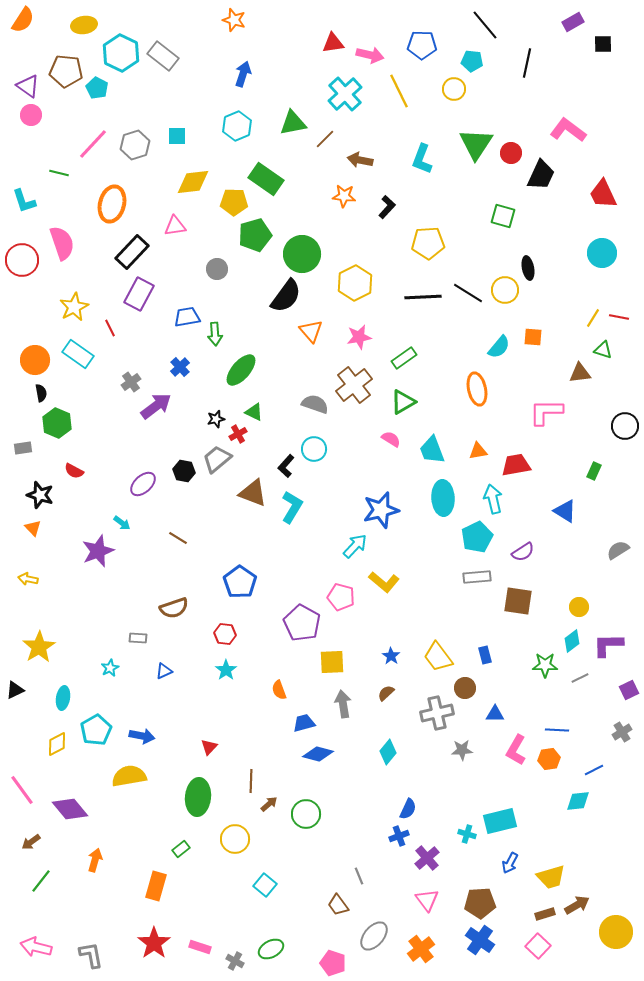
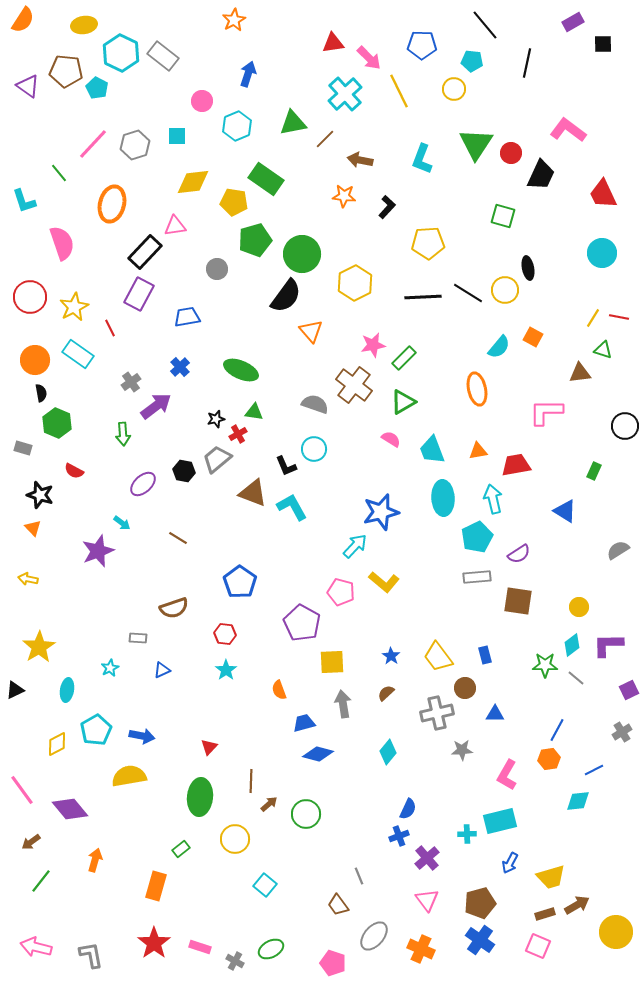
orange star at (234, 20): rotated 25 degrees clockwise
pink arrow at (370, 55): moved 1 px left, 3 px down; rotated 32 degrees clockwise
blue arrow at (243, 74): moved 5 px right
pink circle at (31, 115): moved 171 px right, 14 px up
green line at (59, 173): rotated 36 degrees clockwise
yellow pentagon at (234, 202): rotated 8 degrees clockwise
green pentagon at (255, 235): moved 5 px down
black rectangle at (132, 252): moved 13 px right
red circle at (22, 260): moved 8 px right, 37 px down
green arrow at (215, 334): moved 92 px left, 100 px down
pink star at (359, 337): moved 14 px right, 8 px down
orange square at (533, 337): rotated 24 degrees clockwise
green rectangle at (404, 358): rotated 10 degrees counterclockwise
green ellipse at (241, 370): rotated 72 degrees clockwise
brown cross at (354, 385): rotated 15 degrees counterclockwise
green triangle at (254, 412): rotated 18 degrees counterclockwise
gray rectangle at (23, 448): rotated 24 degrees clockwise
black L-shape at (286, 466): rotated 65 degrees counterclockwise
cyan L-shape at (292, 507): rotated 60 degrees counterclockwise
blue star at (381, 510): moved 2 px down
purple semicircle at (523, 552): moved 4 px left, 2 px down
pink pentagon at (341, 597): moved 5 px up
cyan diamond at (572, 641): moved 4 px down
blue triangle at (164, 671): moved 2 px left, 1 px up
gray line at (580, 678): moved 4 px left; rotated 66 degrees clockwise
cyan ellipse at (63, 698): moved 4 px right, 8 px up
blue line at (557, 730): rotated 65 degrees counterclockwise
pink L-shape at (516, 750): moved 9 px left, 25 px down
green ellipse at (198, 797): moved 2 px right
cyan cross at (467, 834): rotated 18 degrees counterclockwise
brown pentagon at (480, 903): rotated 12 degrees counterclockwise
pink square at (538, 946): rotated 20 degrees counterclockwise
orange cross at (421, 949): rotated 28 degrees counterclockwise
